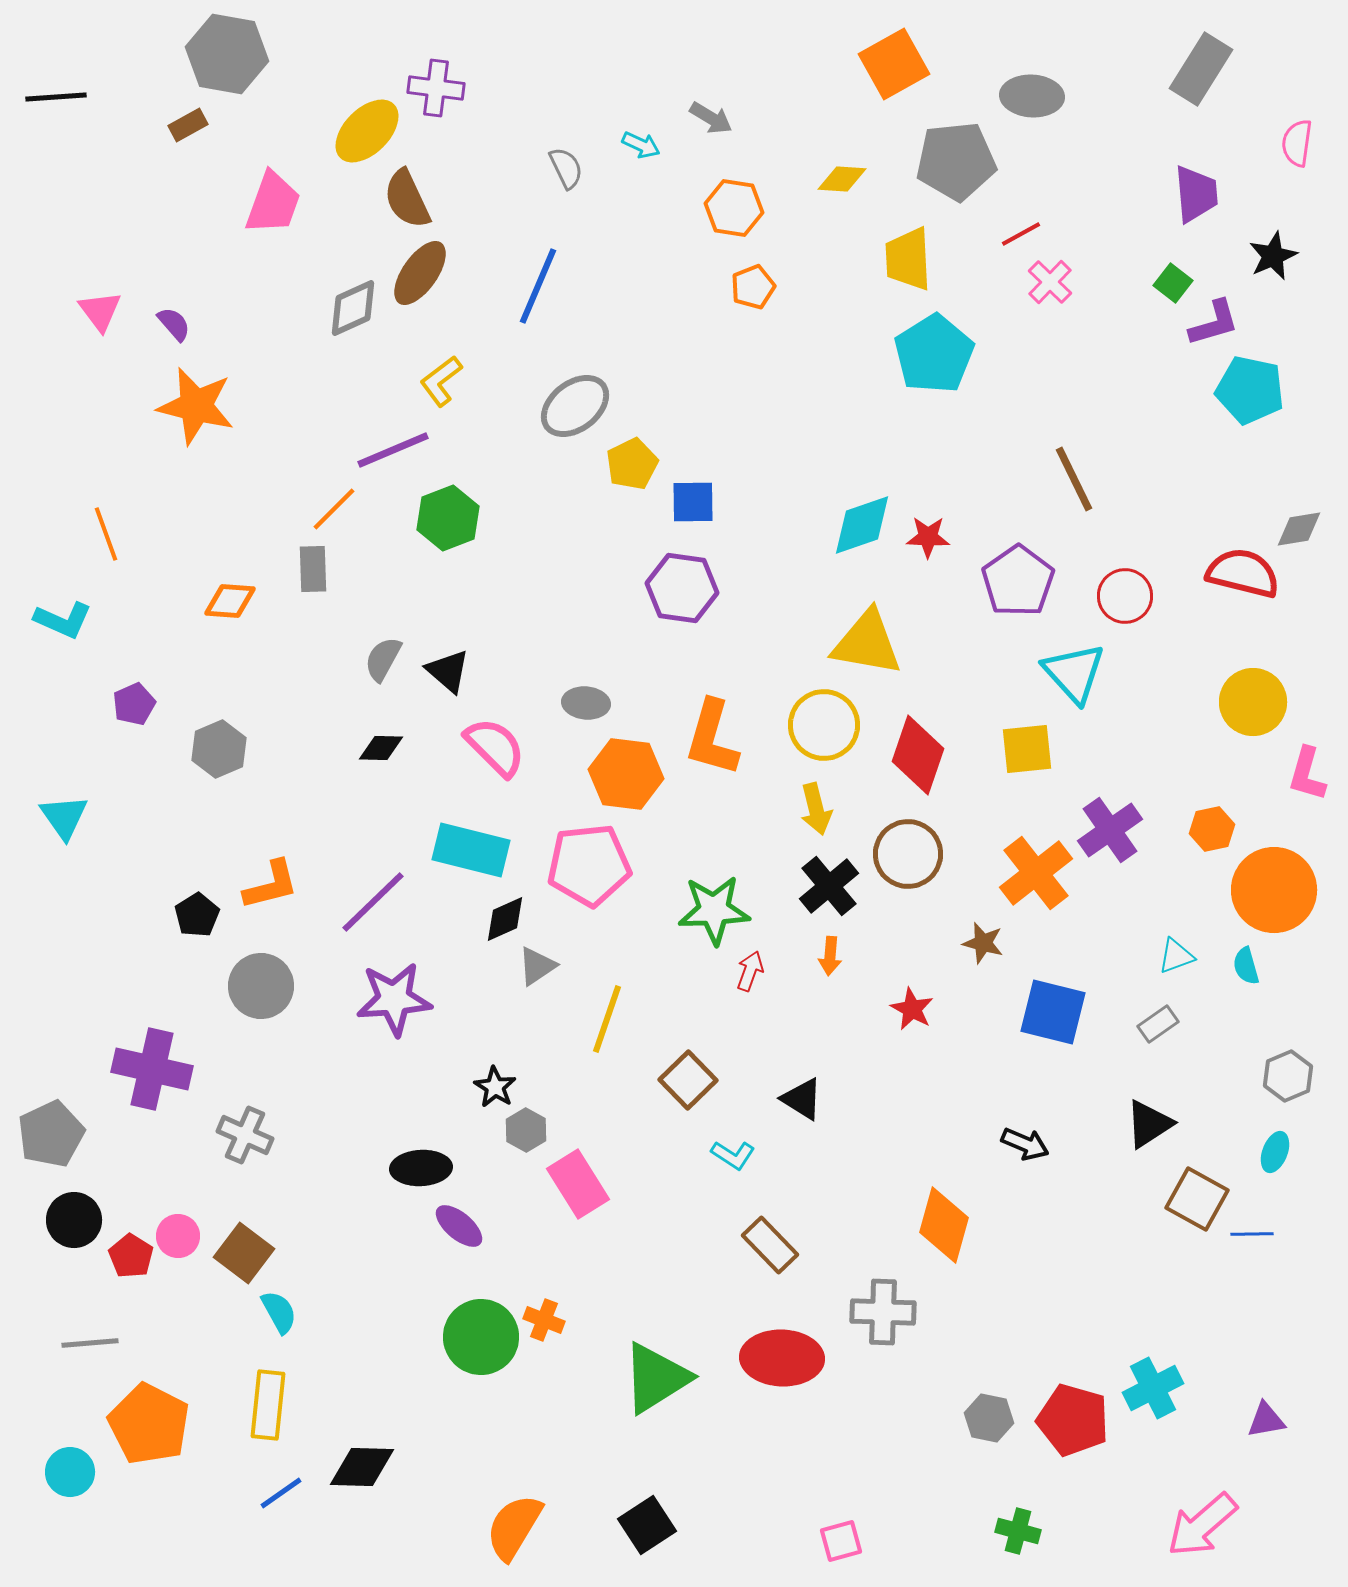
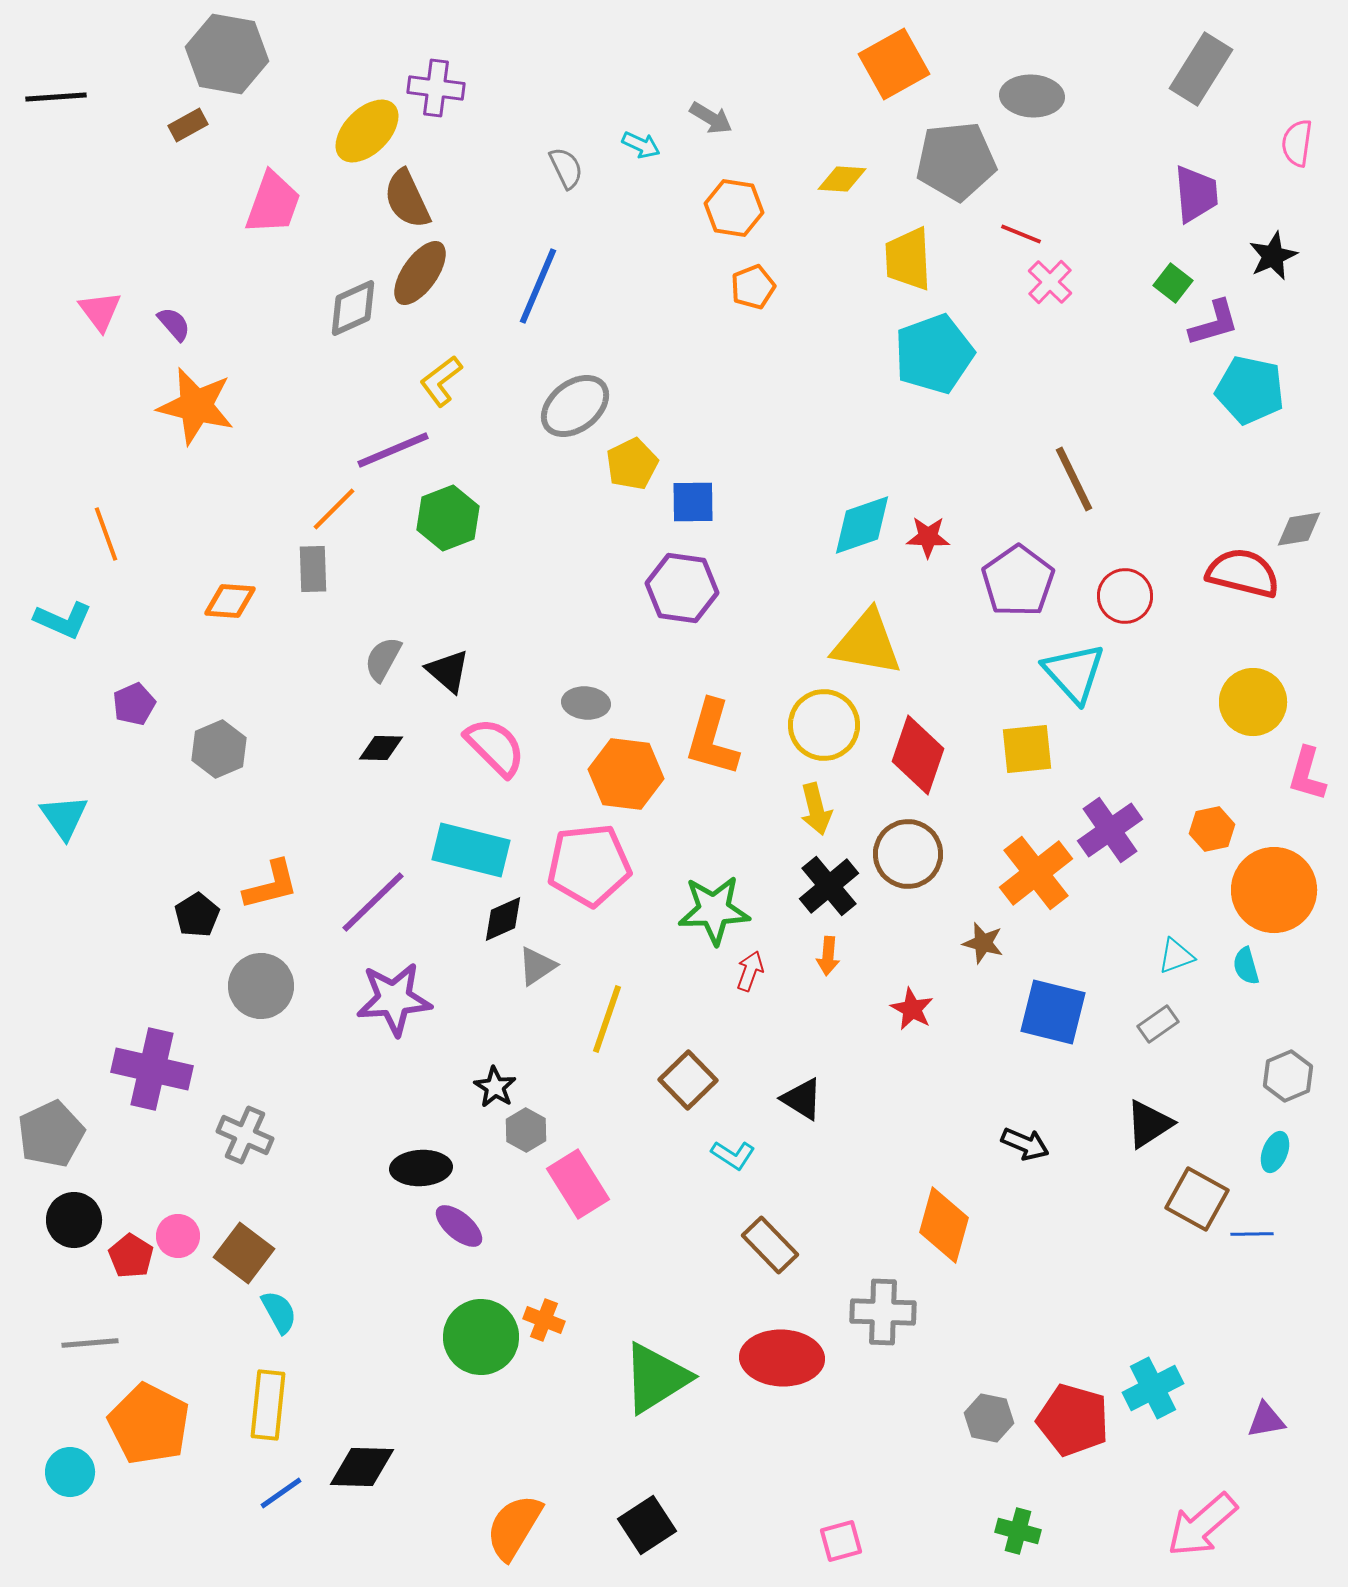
red line at (1021, 234): rotated 51 degrees clockwise
cyan pentagon at (934, 354): rotated 12 degrees clockwise
black diamond at (505, 919): moved 2 px left
orange arrow at (830, 956): moved 2 px left
